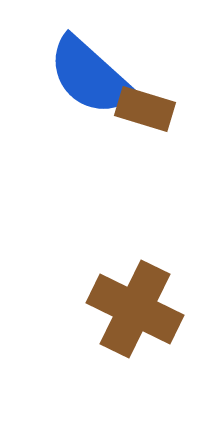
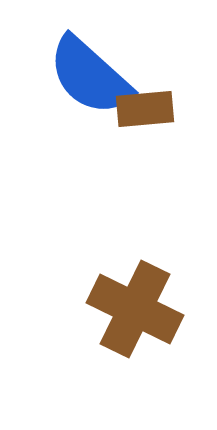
brown rectangle: rotated 22 degrees counterclockwise
